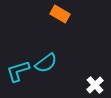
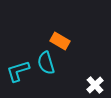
orange rectangle: moved 27 px down
cyan semicircle: rotated 110 degrees clockwise
